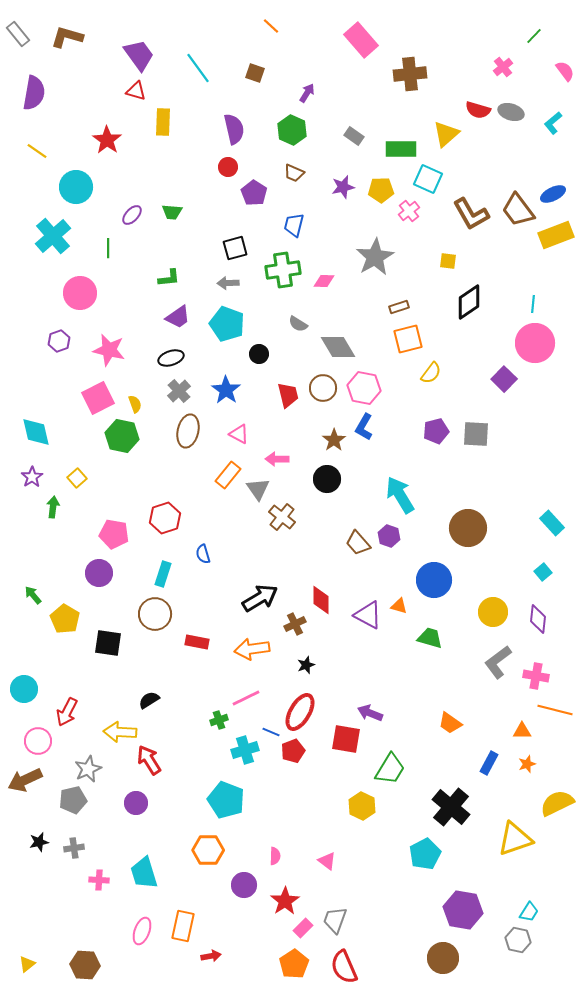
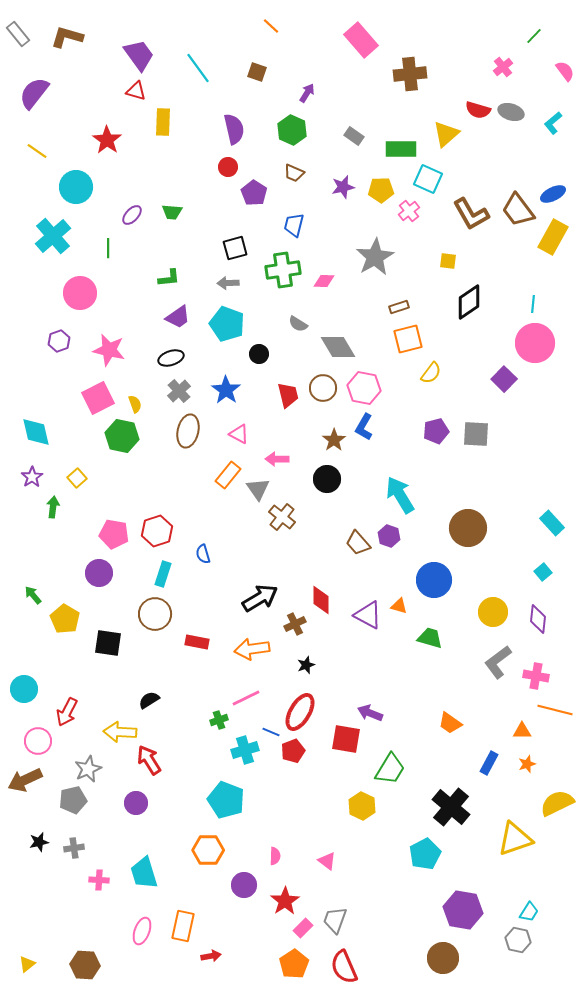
brown square at (255, 73): moved 2 px right, 1 px up
purple semicircle at (34, 93): rotated 152 degrees counterclockwise
yellow rectangle at (556, 235): moved 3 px left, 2 px down; rotated 40 degrees counterclockwise
red hexagon at (165, 518): moved 8 px left, 13 px down
